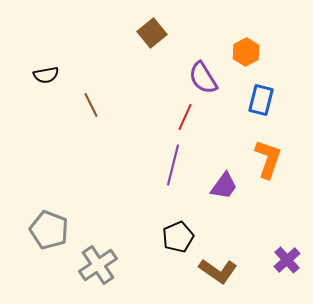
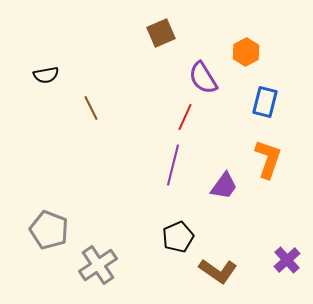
brown square: moved 9 px right; rotated 16 degrees clockwise
blue rectangle: moved 4 px right, 2 px down
brown line: moved 3 px down
